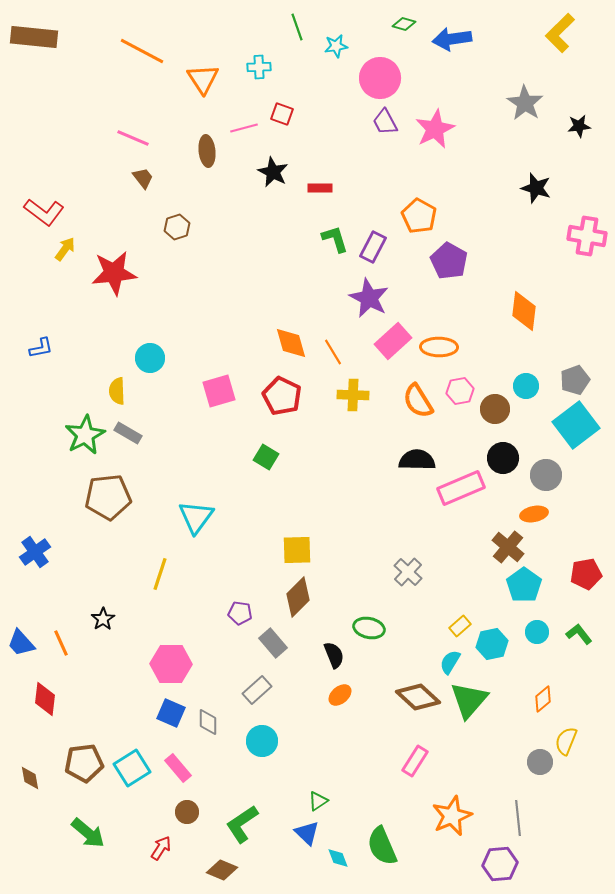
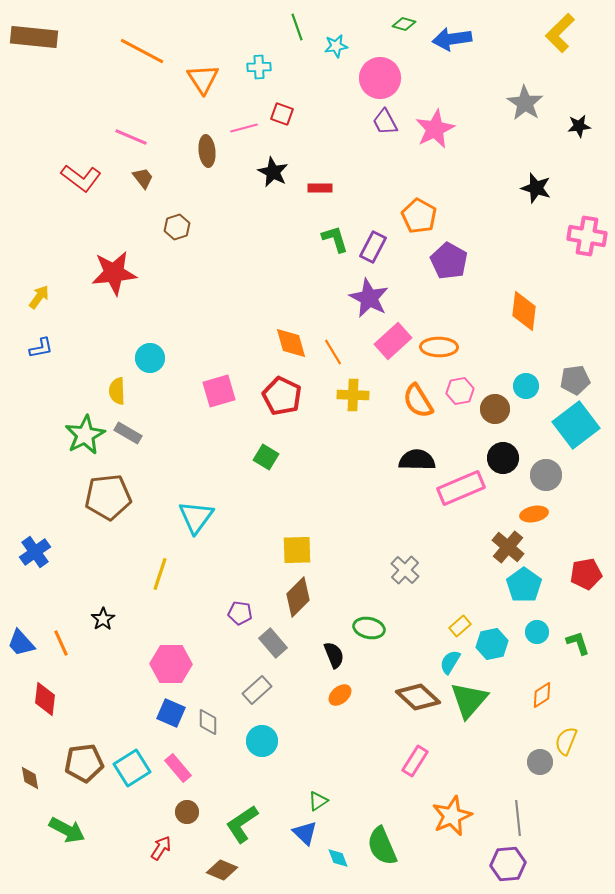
pink line at (133, 138): moved 2 px left, 1 px up
red L-shape at (44, 212): moved 37 px right, 34 px up
yellow arrow at (65, 249): moved 26 px left, 48 px down
gray pentagon at (575, 380): rotated 12 degrees clockwise
gray cross at (408, 572): moved 3 px left, 2 px up
green L-shape at (579, 634): moved 1 px left, 9 px down; rotated 20 degrees clockwise
orange diamond at (543, 699): moved 1 px left, 4 px up; rotated 8 degrees clockwise
green arrow at (88, 833): moved 21 px left, 3 px up; rotated 12 degrees counterclockwise
blue triangle at (307, 833): moved 2 px left
purple hexagon at (500, 864): moved 8 px right
